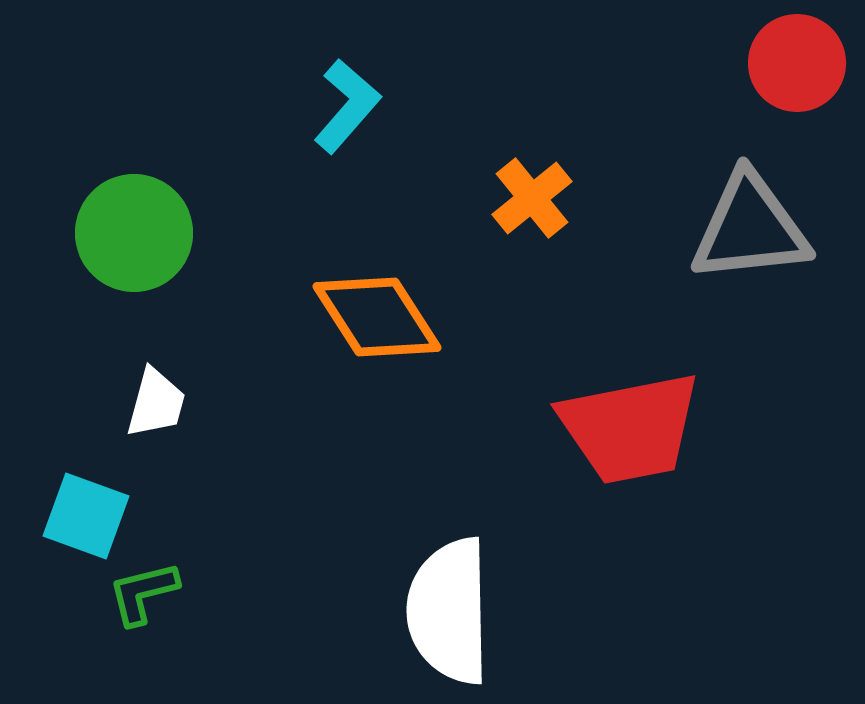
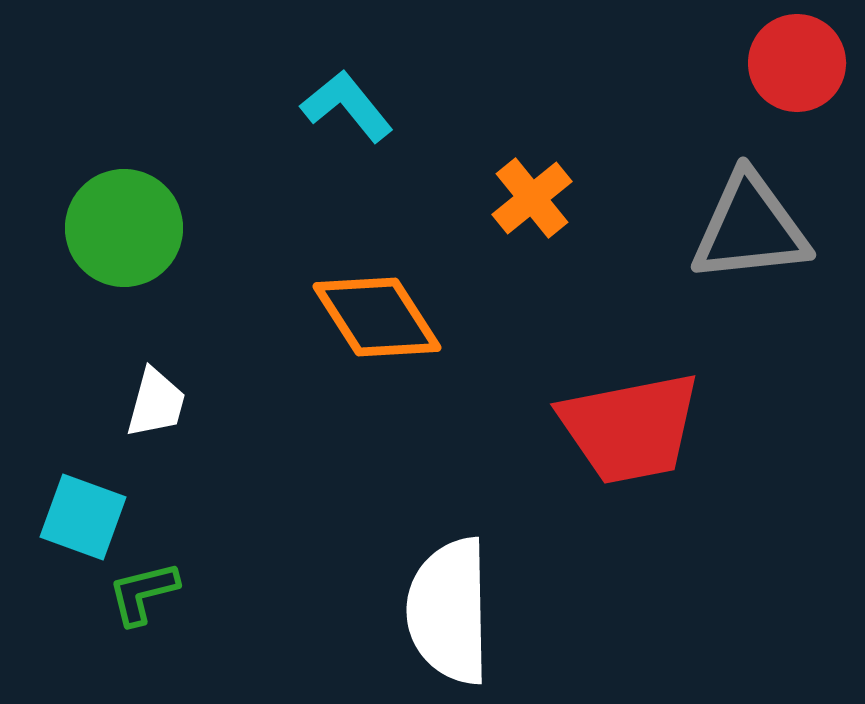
cyan L-shape: rotated 80 degrees counterclockwise
green circle: moved 10 px left, 5 px up
cyan square: moved 3 px left, 1 px down
